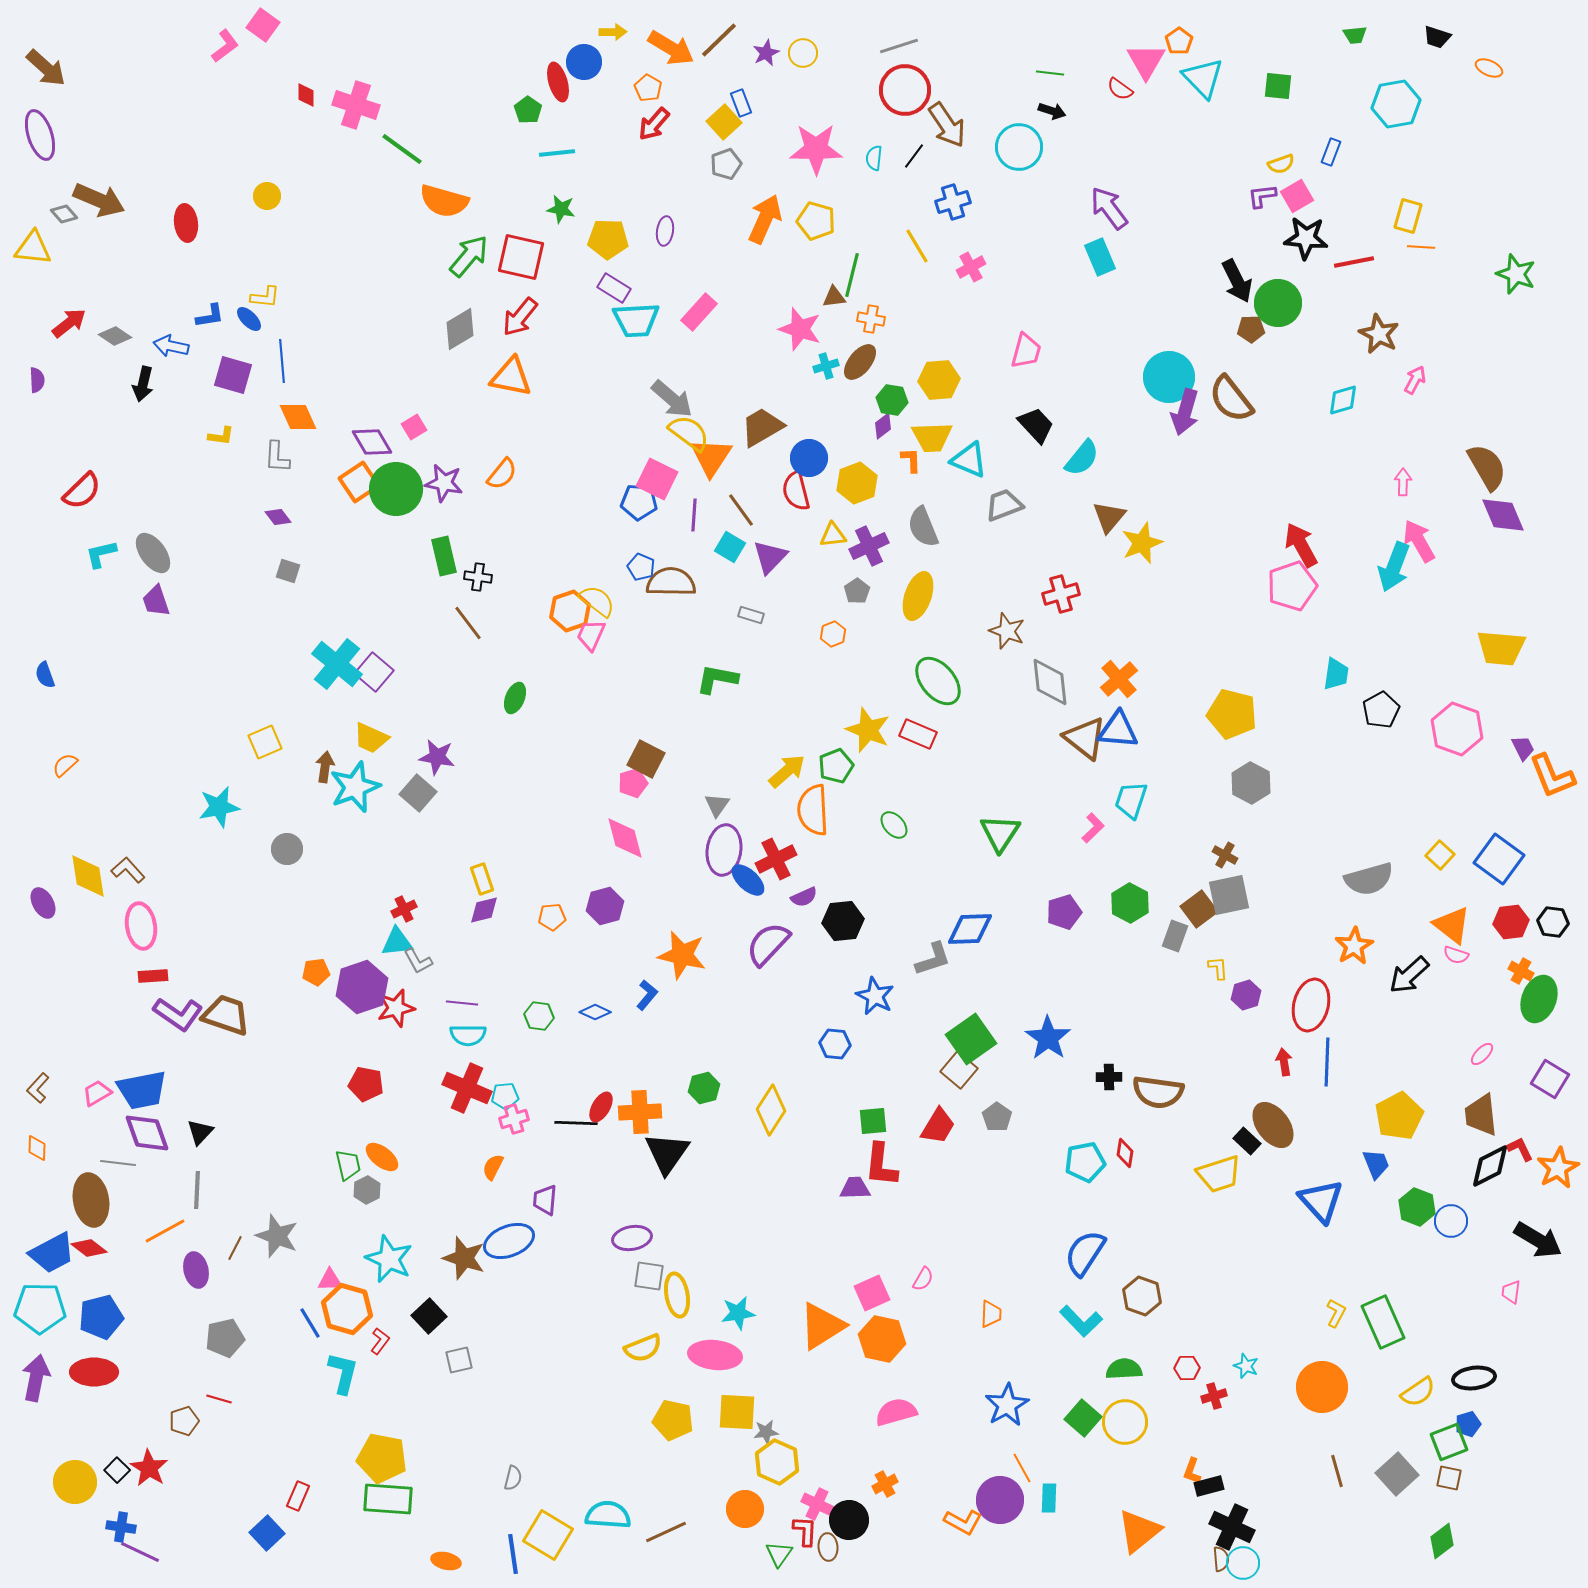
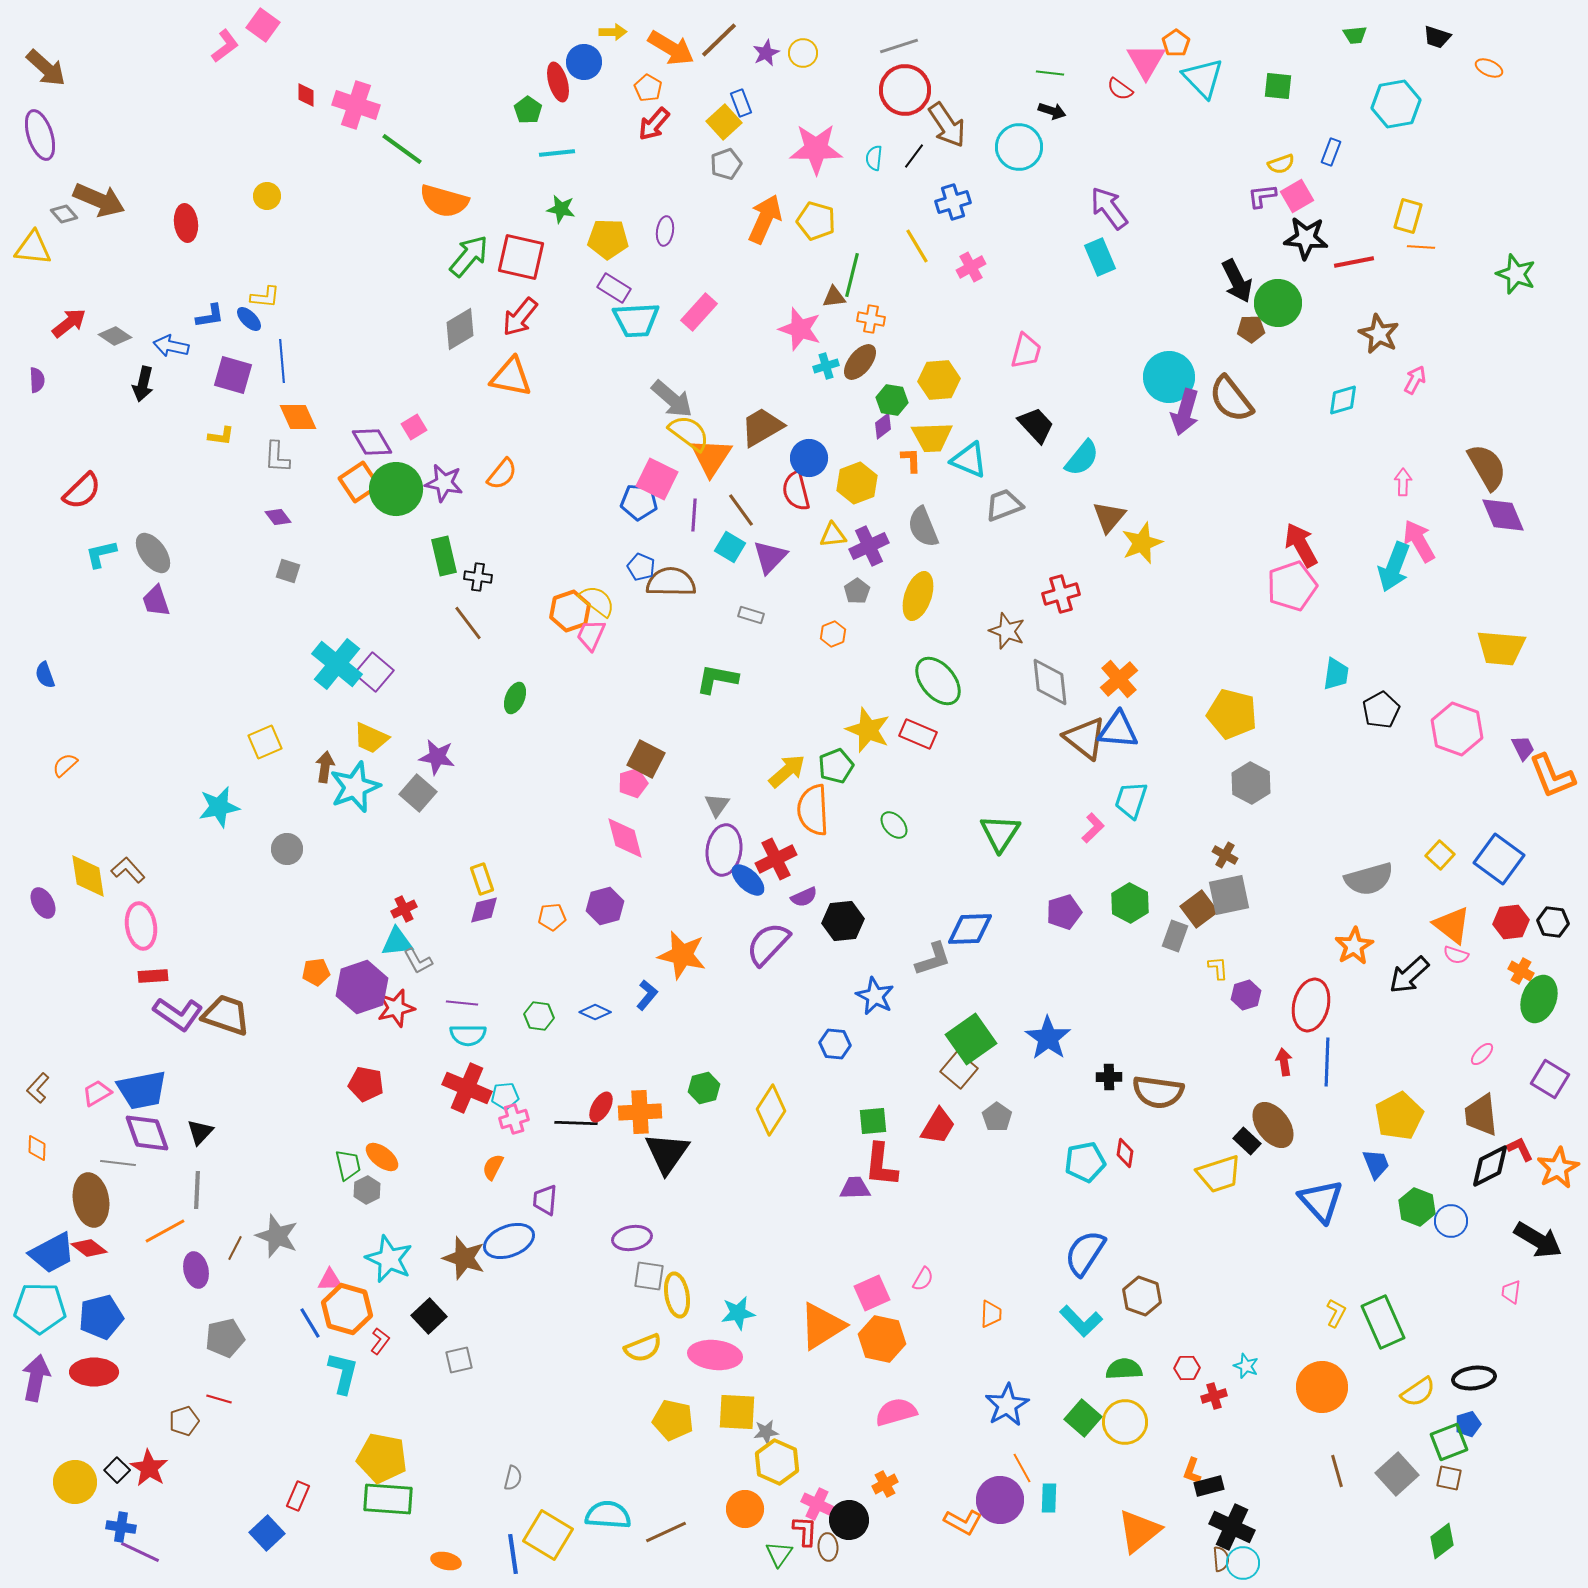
orange pentagon at (1179, 41): moved 3 px left, 2 px down
